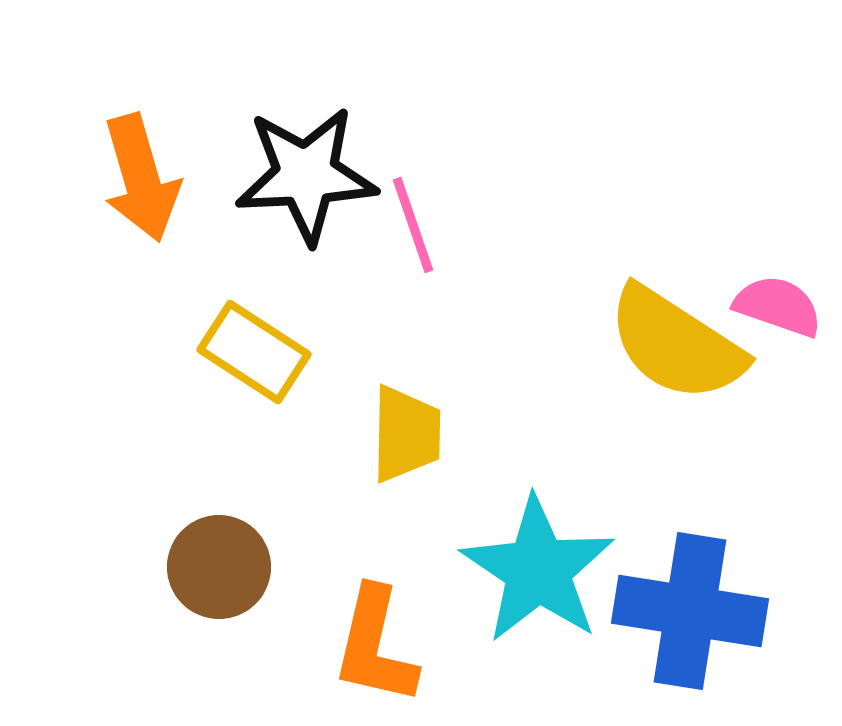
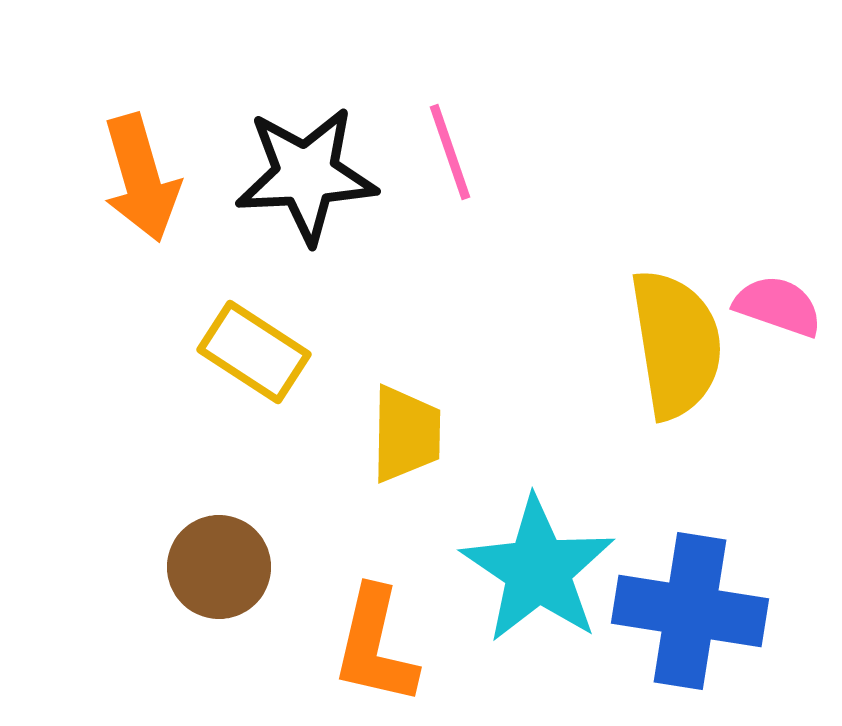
pink line: moved 37 px right, 73 px up
yellow semicircle: rotated 132 degrees counterclockwise
